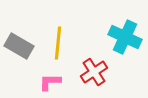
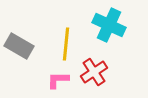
cyan cross: moved 16 px left, 12 px up
yellow line: moved 8 px right, 1 px down
pink L-shape: moved 8 px right, 2 px up
